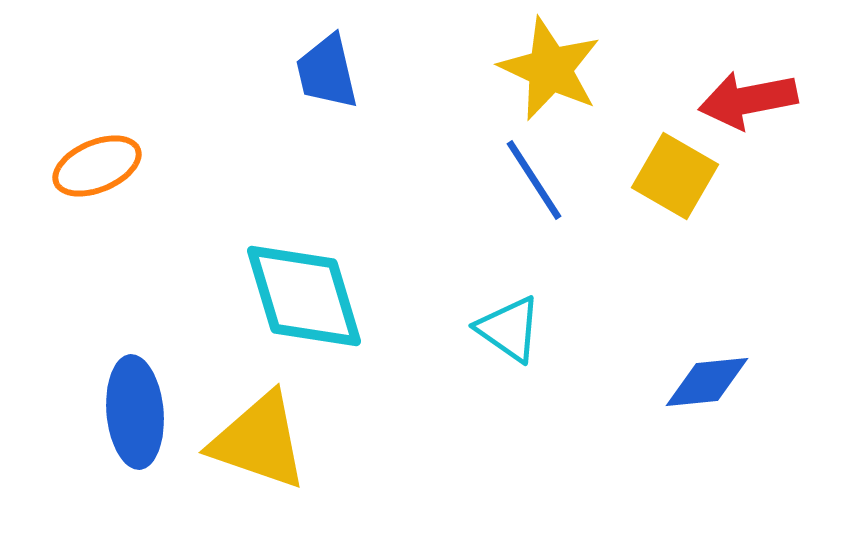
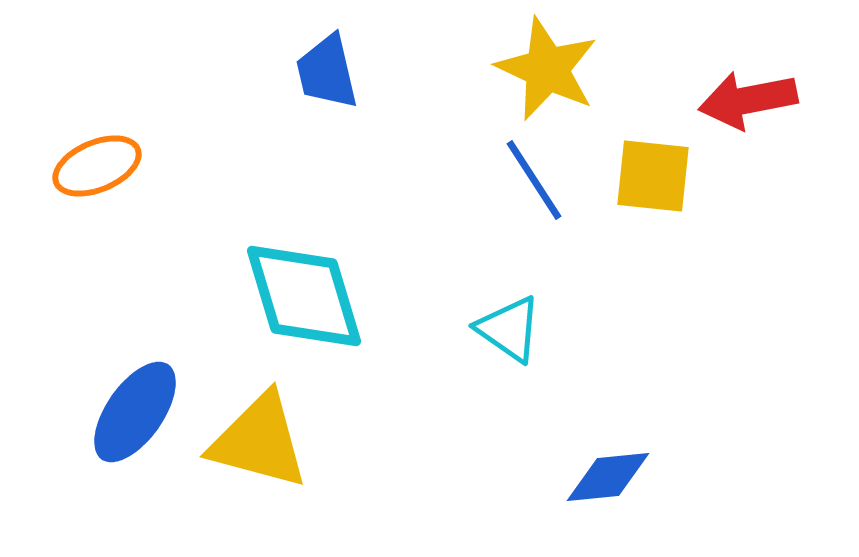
yellow star: moved 3 px left
yellow square: moved 22 px left; rotated 24 degrees counterclockwise
blue diamond: moved 99 px left, 95 px down
blue ellipse: rotated 40 degrees clockwise
yellow triangle: rotated 4 degrees counterclockwise
